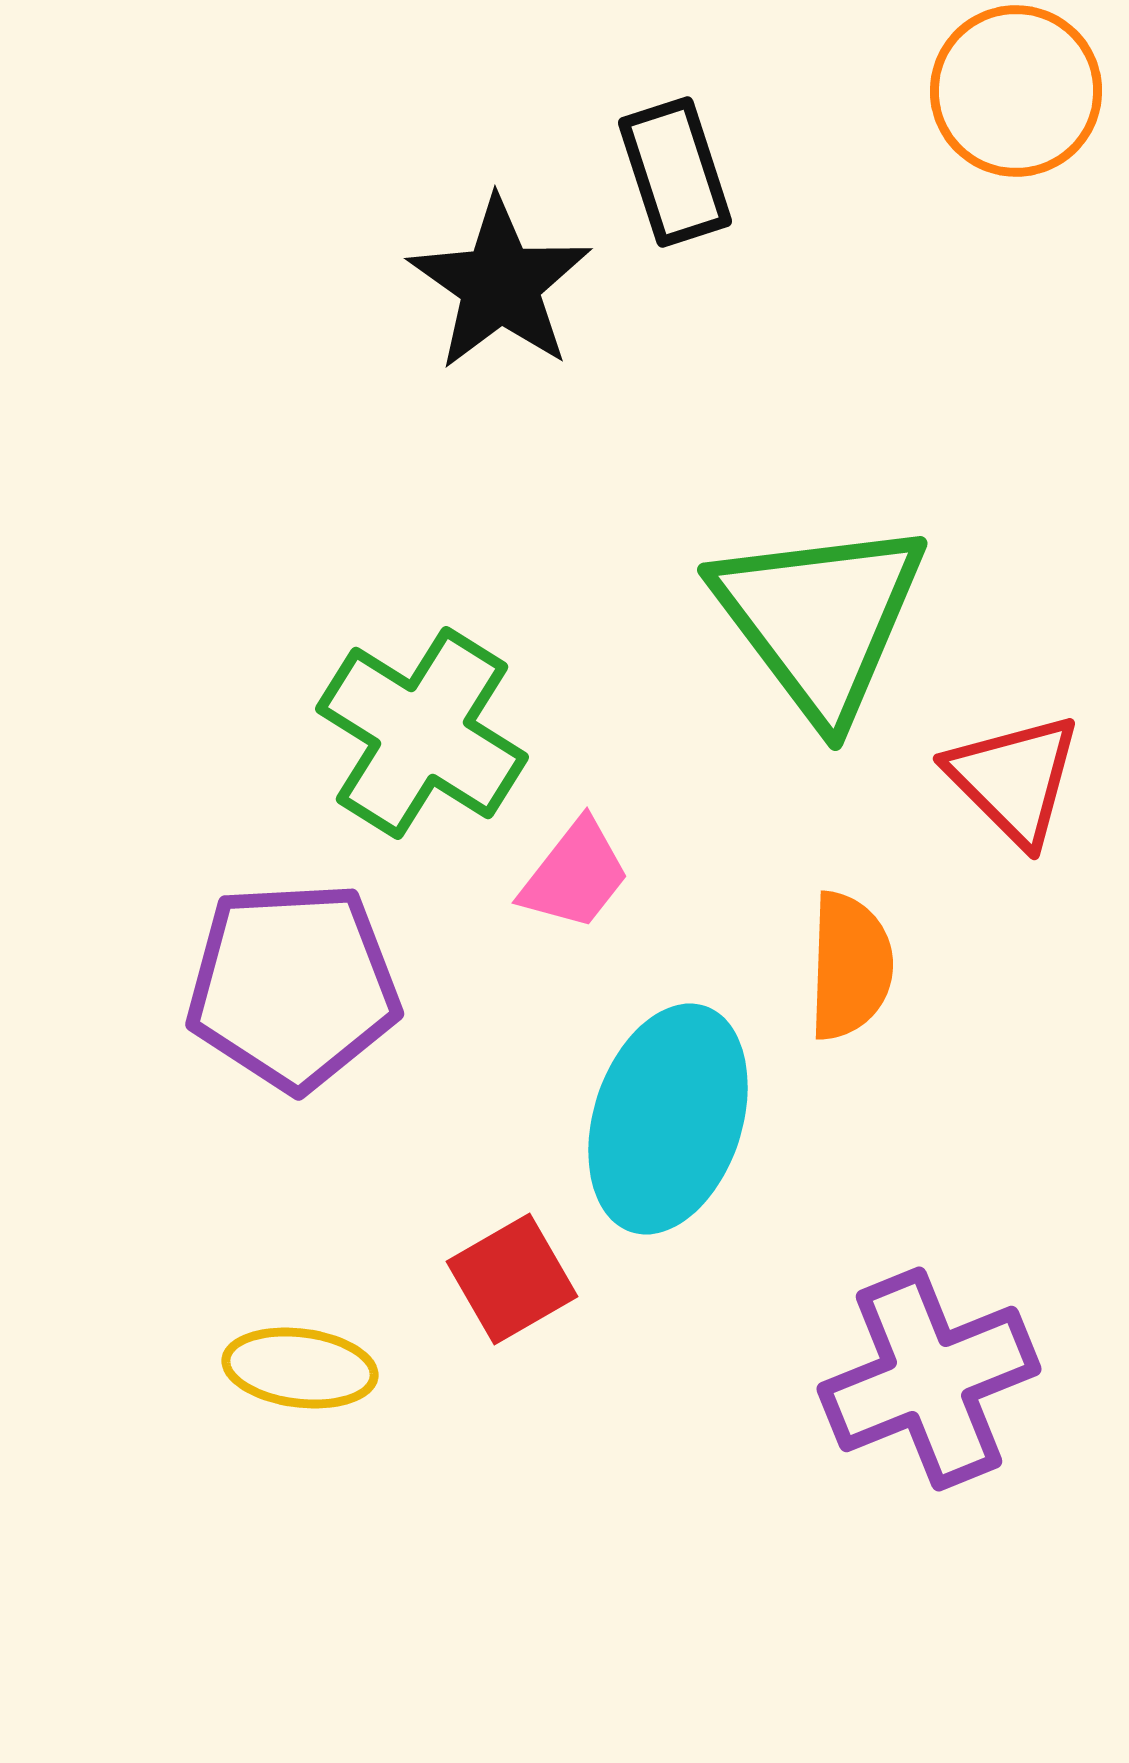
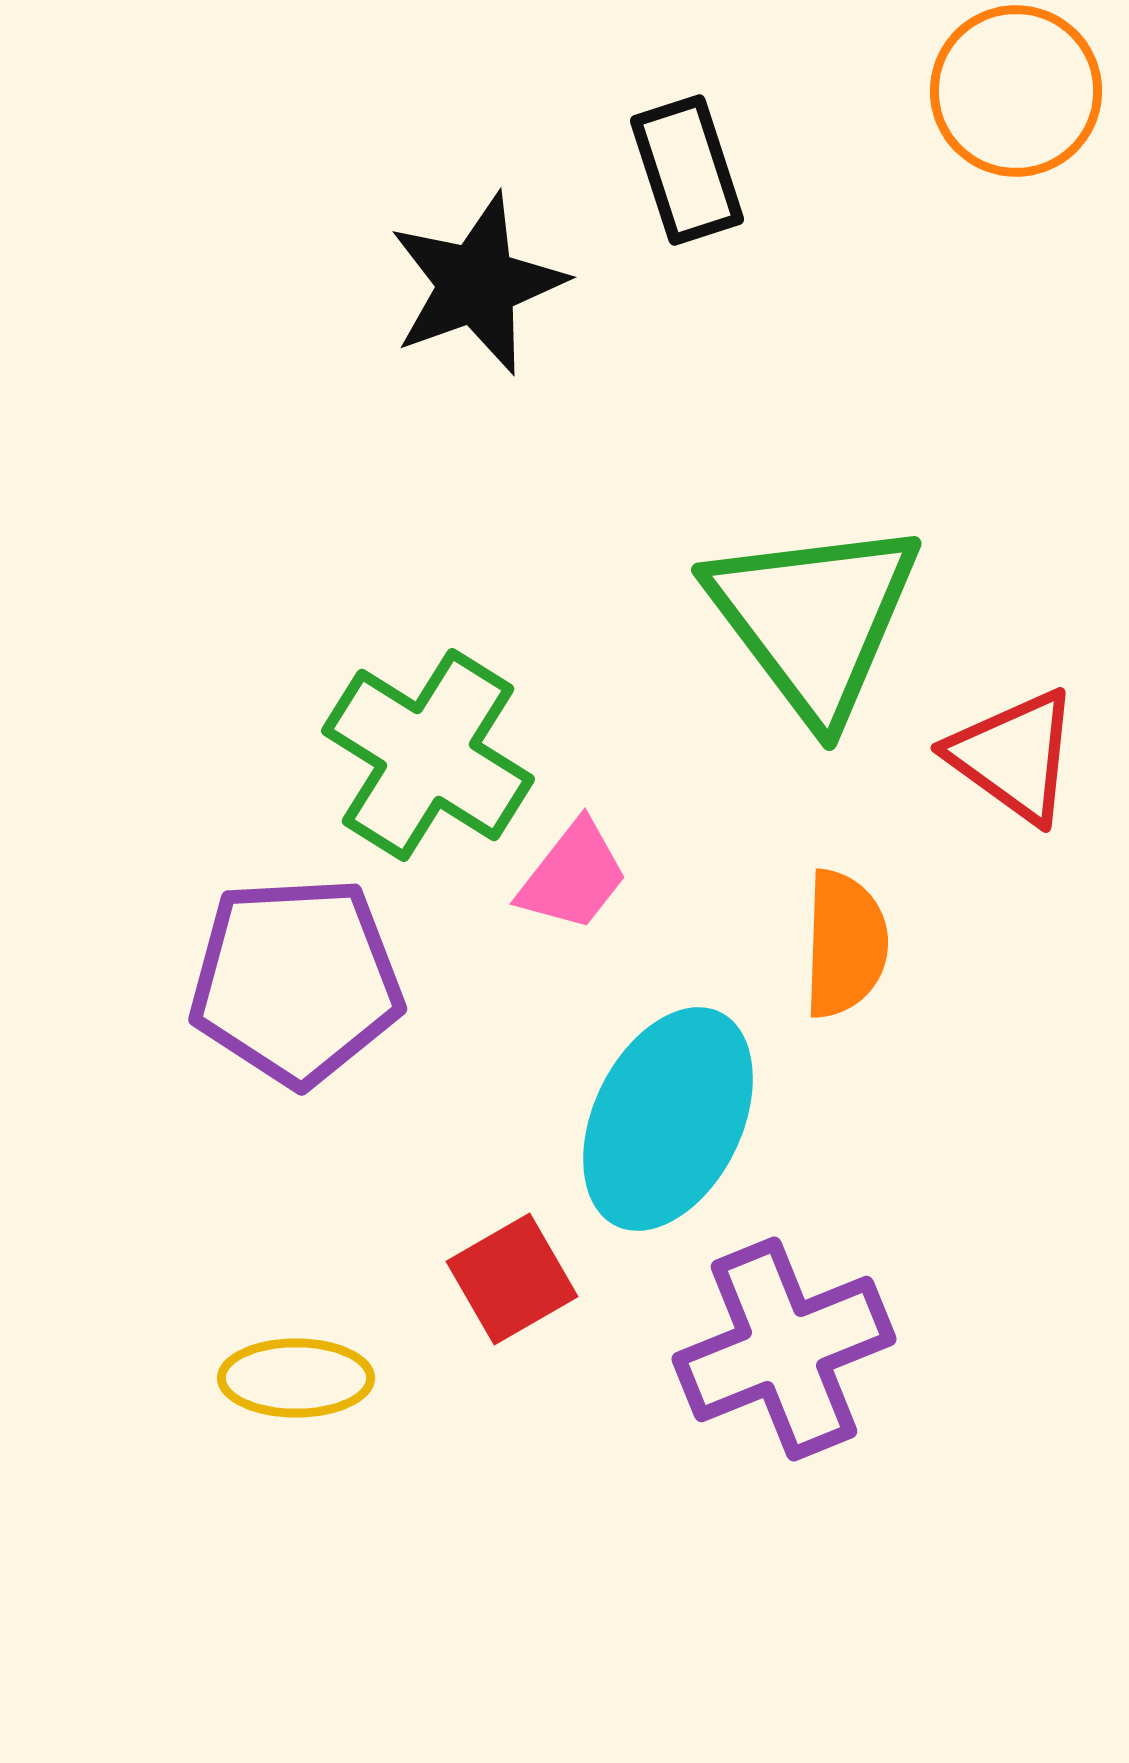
black rectangle: moved 12 px right, 2 px up
black star: moved 23 px left; rotated 17 degrees clockwise
green triangle: moved 6 px left
green cross: moved 6 px right, 22 px down
red triangle: moved 23 px up; rotated 9 degrees counterclockwise
pink trapezoid: moved 2 px left, 1 px down
orange semicircle: moved 5 px left, 22 px up
purple pentagon: moved 3 px right, 5 px up
cyan ellipse: rotated 8 degrees clockwise
yellow ellipse: moved 4 px left, 10 px down; rotated 7 degrees counterclockwise
purple cross: moved 145 px left, 30 px up
